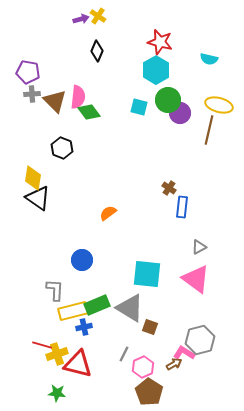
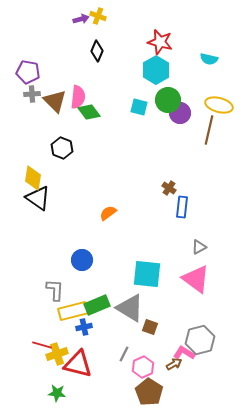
yellow cross at (98, 16): rotated 14 degrees counterclockwise
